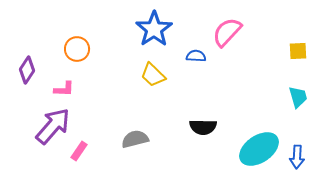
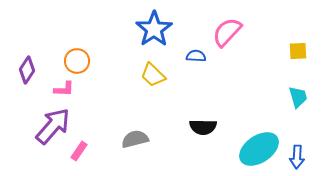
orange circle: moved 12 px down
